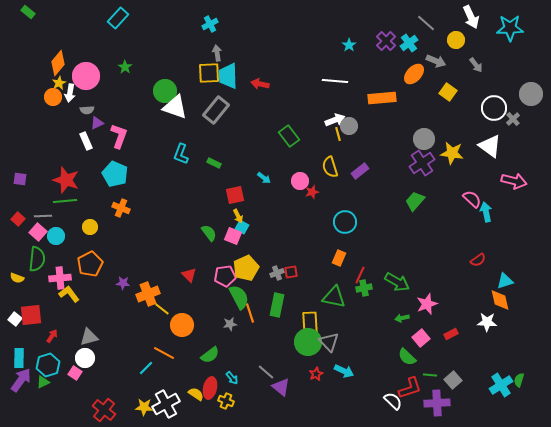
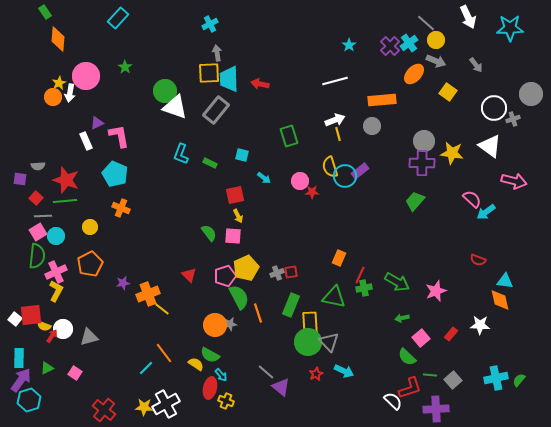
green rectangle at (28, 12): moved 17 px right; rotated 16 degrees clockwise
white arrow at (471, 17): moved 3 px left
yellow circle at (456, 40): moved 20 px left
purple cross at (386, 41): moved 4 px right, 5 px down
orange diamond at (58, 63): moved 24 px up; rotated 35 degrees counterclockwise
cyan trapezoid at (228, 76): moved 1 px right, 3 px down
white line at (335, 81): rotated 20 degrees counterclockwise
orange rectangle at (382, 98): moved 2 px down
gray semicircle at (87, 110): moved 49 px left, 56 px down
gray cross at (513, 119): rotated 24 degrees clockwise
gray circle at (349, 126): moved 23 px right
pink L-shape at (119, 136): rotated 30 degrees counterclockwise
green rectangle at (289, 136): rotated 20 degrees clockwise
gray circle at (424, 139): moved 2 px down
green rectangle at (214, 163): moved 4 px left
purple cross at (422, 163): rotated 35 degrees clockwise
red star at (312, 192): rotated 16 degrees clockwise
cyan arrow at (486, 212): rotated 114 degrees counterclockwise
red square at (18, 219): moved 18 px right, 21 px up
cyan circle at (345, 222): moved 46 px up
cyan square at (242, 227): moved 72 px up; rotated 16 degrees counterclockwise
pink square at (38, 232): rotated 18 degrees clockwise
pink square at (233, 236): rotated 18 degrees counterclockwise
green semicircle at (37, 259): moved 3 px up
red semicircle at (478, 260): rotated 56 degrees clockwise
pink pentagon at (225, 276): rotated 10 degrees counterclockwise
yellow semicircle at (17, 278): moved 27 px right, 48 px down
pink cross at (60, 278): moved 4 px left, 6 px up; rotated 20 degrees counterclockwise
cyan triangle at (505, 281): rotated 24 degrees clockwise
purple star at (123, 283): rotated 16 degrees counterclockwise
yellow L-shape at (69, 294): moved 13 px left, 3 px up; rotated 65 degrees clockwise
pink star at (427, 304): moved 9 px right, 13 px up
green rectangle at (277, 305): moved 14 px right; rotated 10 degrees clockwise
orange line at (250, 313): moved 8 px right
white star at (487, 322): moved 7 px left, 3 px down
orange circle at (182, 325): moved 33 px right
red rectangle at (451, 334): rotated 24 degrees counterclockwise
orange line at (164, 353): rotated 25 degrees clockwise
green semicircle at (210, 355): rotated 66 degrees clockwise
white circle at (85, 358): moved 22 px left, 29 px up
cyan hexagon at (48, 365): moved 19 px left, 35 px down
cyan arrow at (232, 378): moved 11 px left, 3 px up
green semicircle at (519, 380): rotated 24 degrees clockwise
green triangle at (43, 382): moved 4 px right, 14 px up
cyan cross at (501, 385): moved 5 px left, 7 px up; rotated 20 degrees clockwise
yellow semicircle at (196, 394): moved 30 px up
purple cross at (437, 403): moved 1 px left, 6 px down
